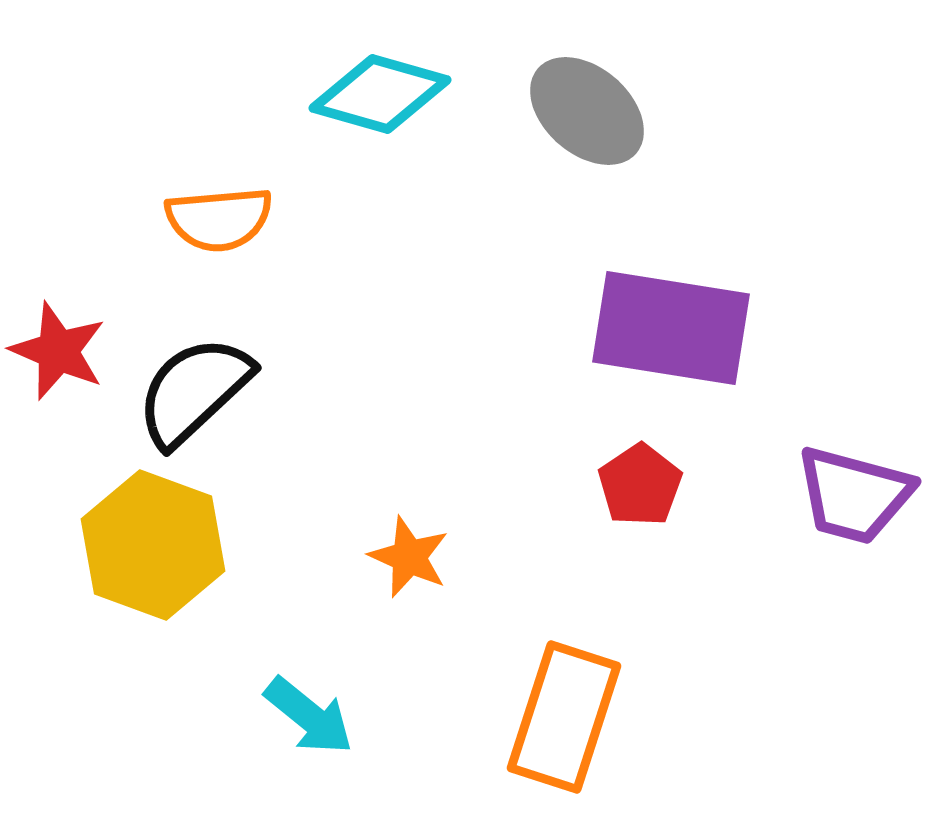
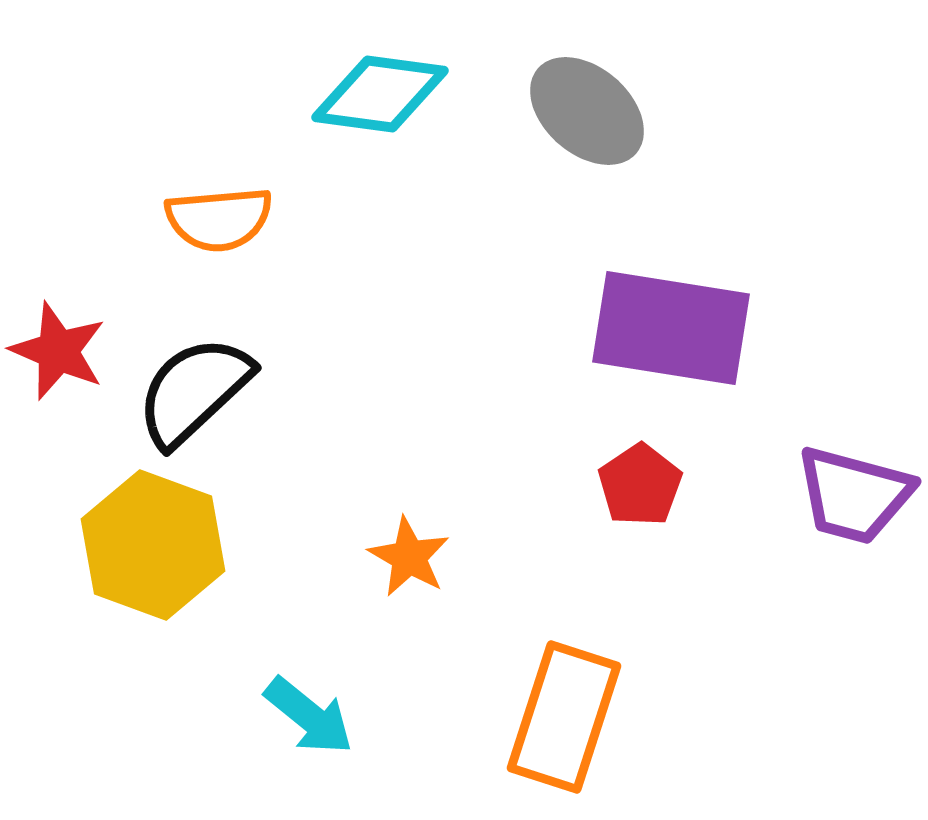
cyan diamond: rotated 8 degrees counterclockwise
orange star: rotated 6 degrees clockwise
